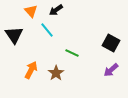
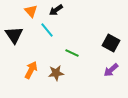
brown star: rotated 28 degrees clockwise
